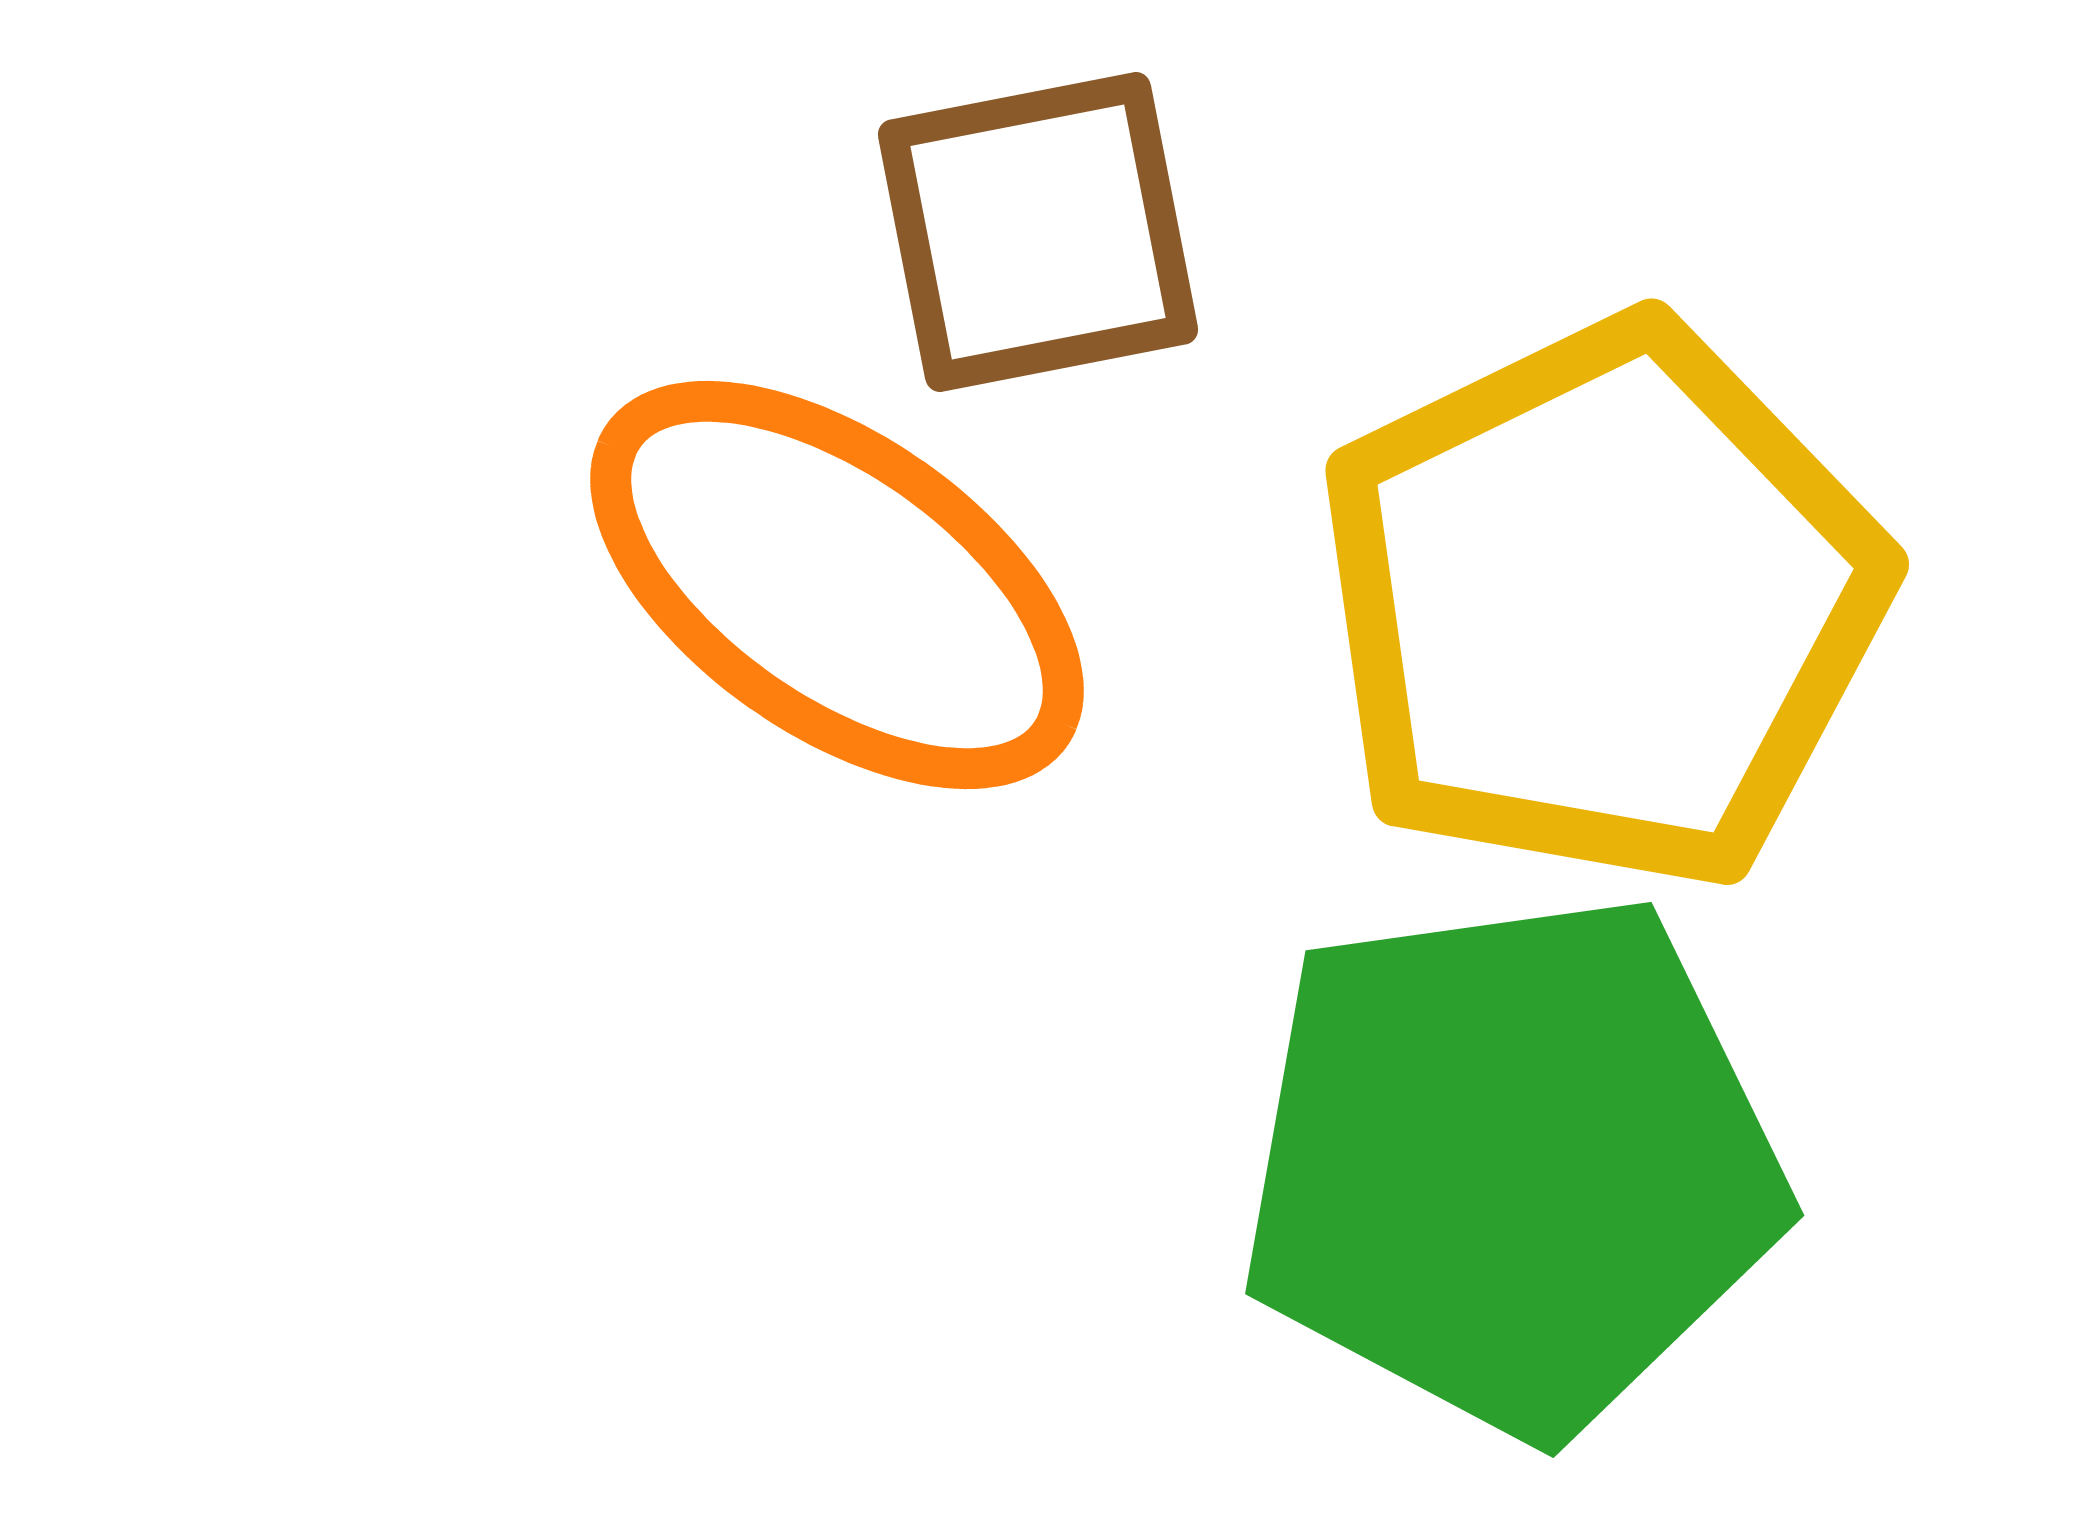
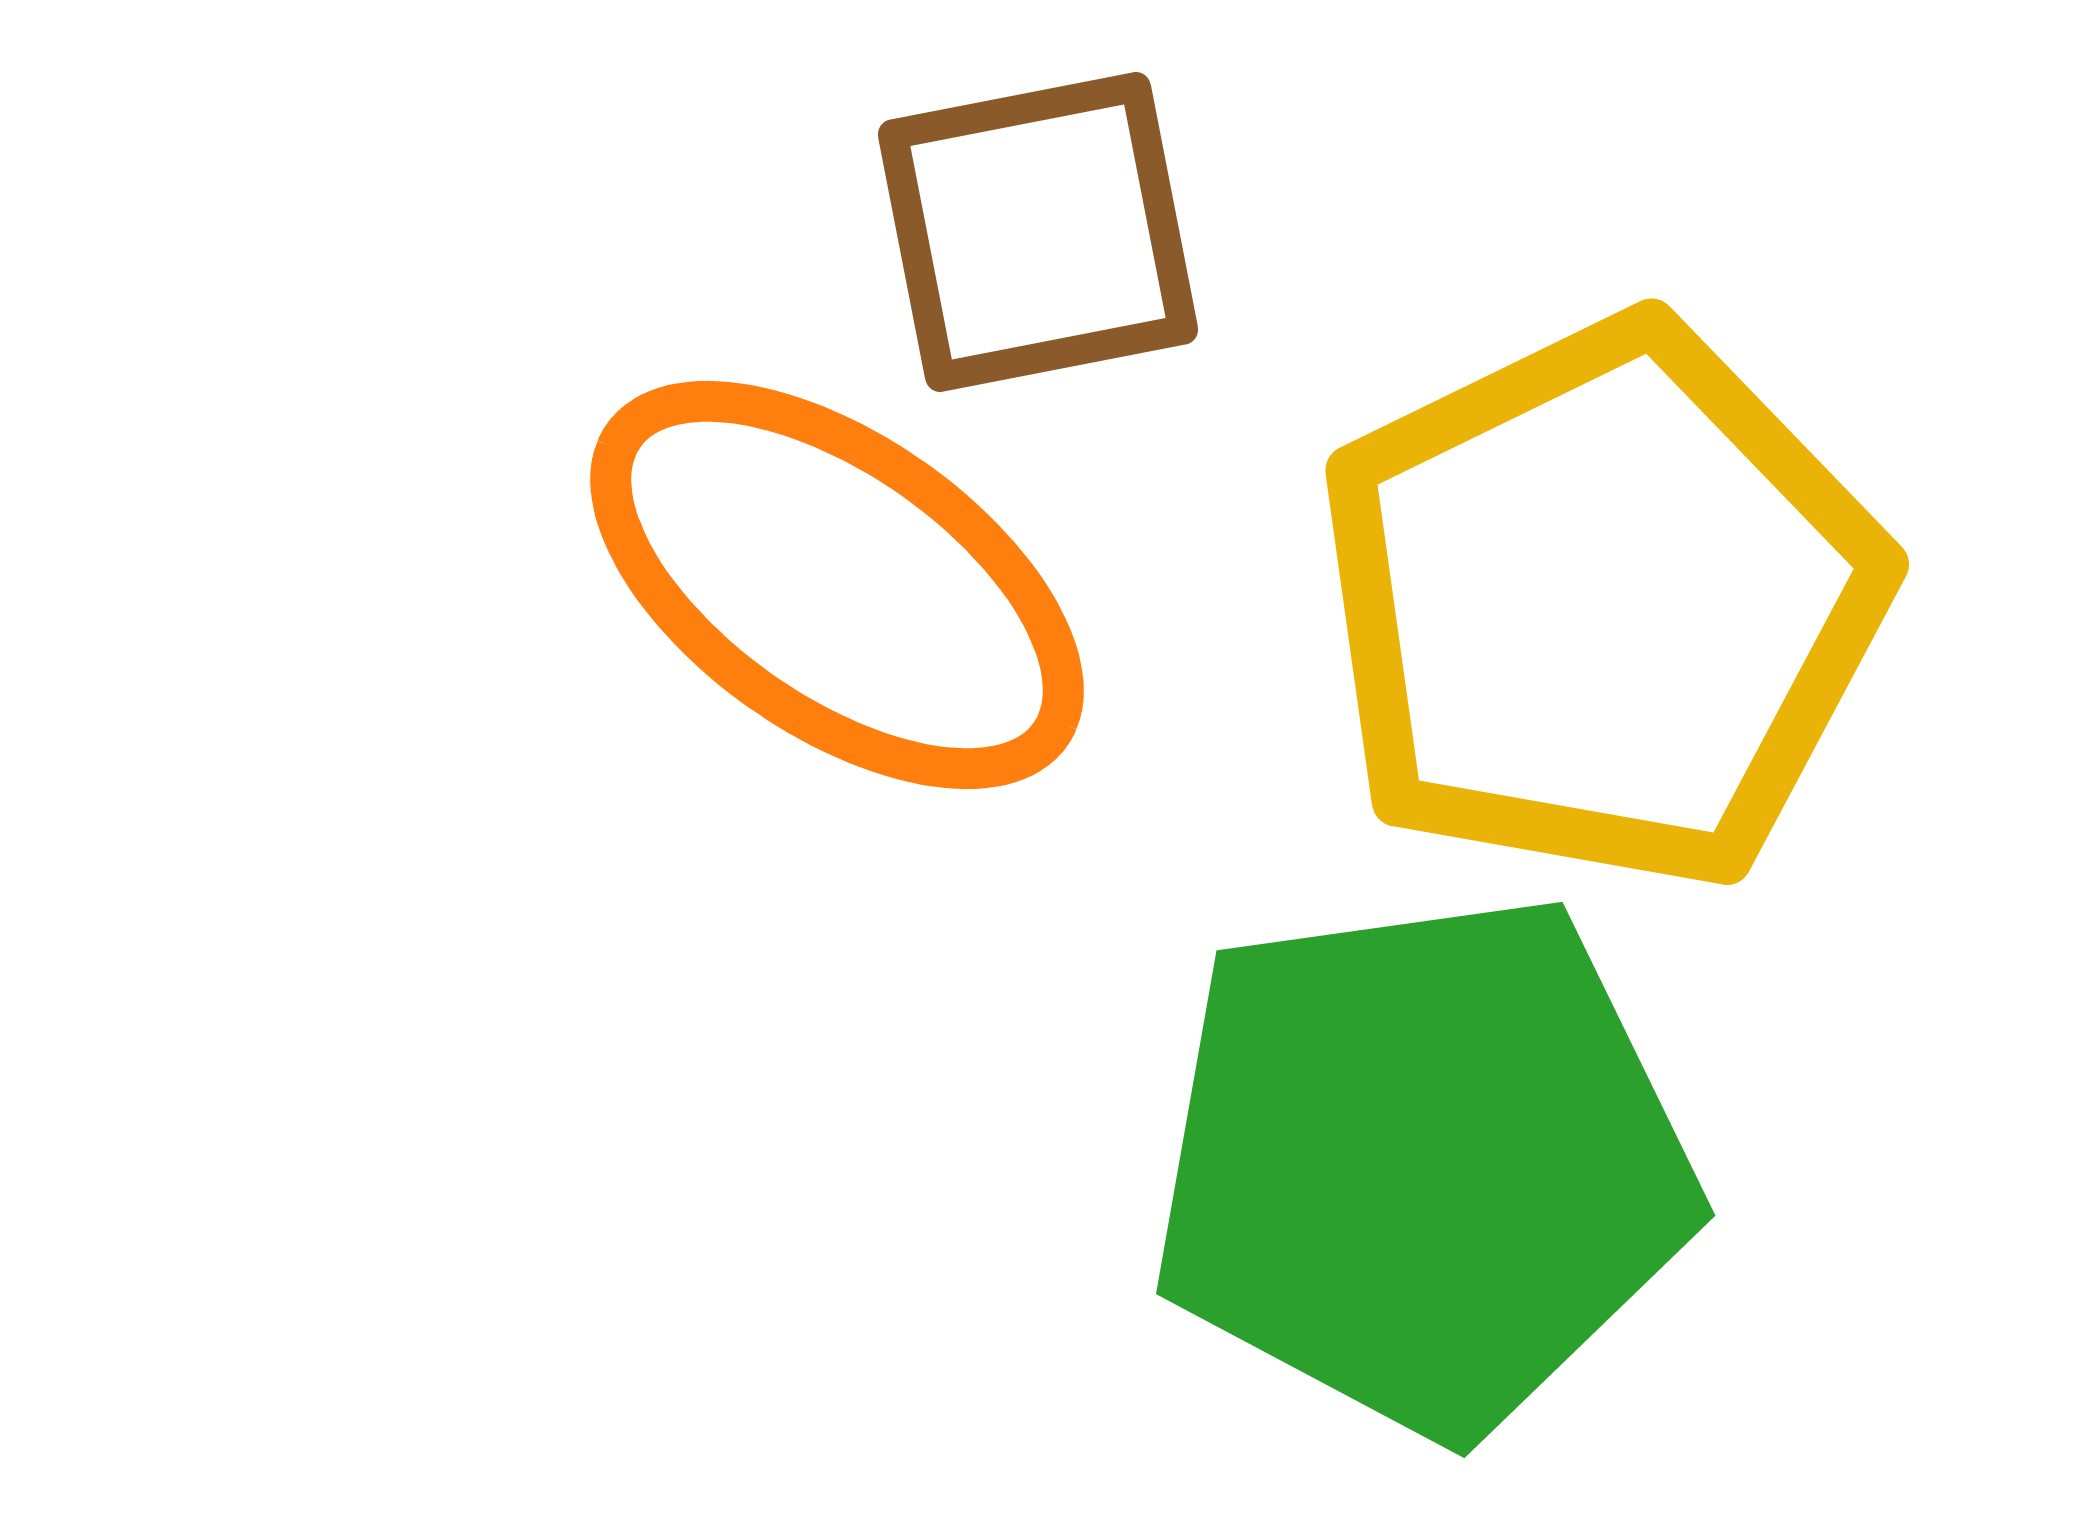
green pentagon: moved 89 px left
